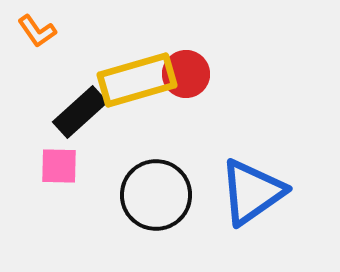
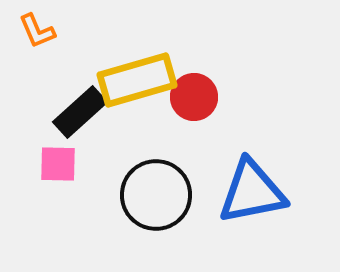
orange L-shape: rotated 12 degrees clockwise
red circle: moved 8 px right, 23 px down
pink square: moved 1 px left, 2 px up
blue triangle: rotated 24 degrees clockwise
